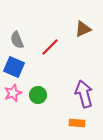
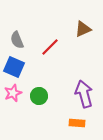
green circle: moved 1 px right, 1 px down
